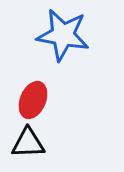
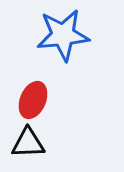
blue star: rotated 16 degrees counterclockwise
